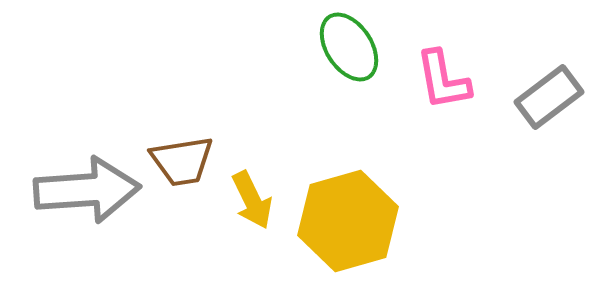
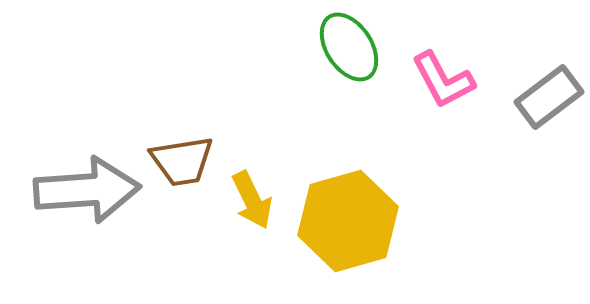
pink L-shape: rotated 18 degrees counterclockwise
